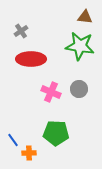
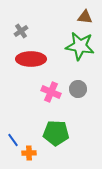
gray circle: moved 1 px left
